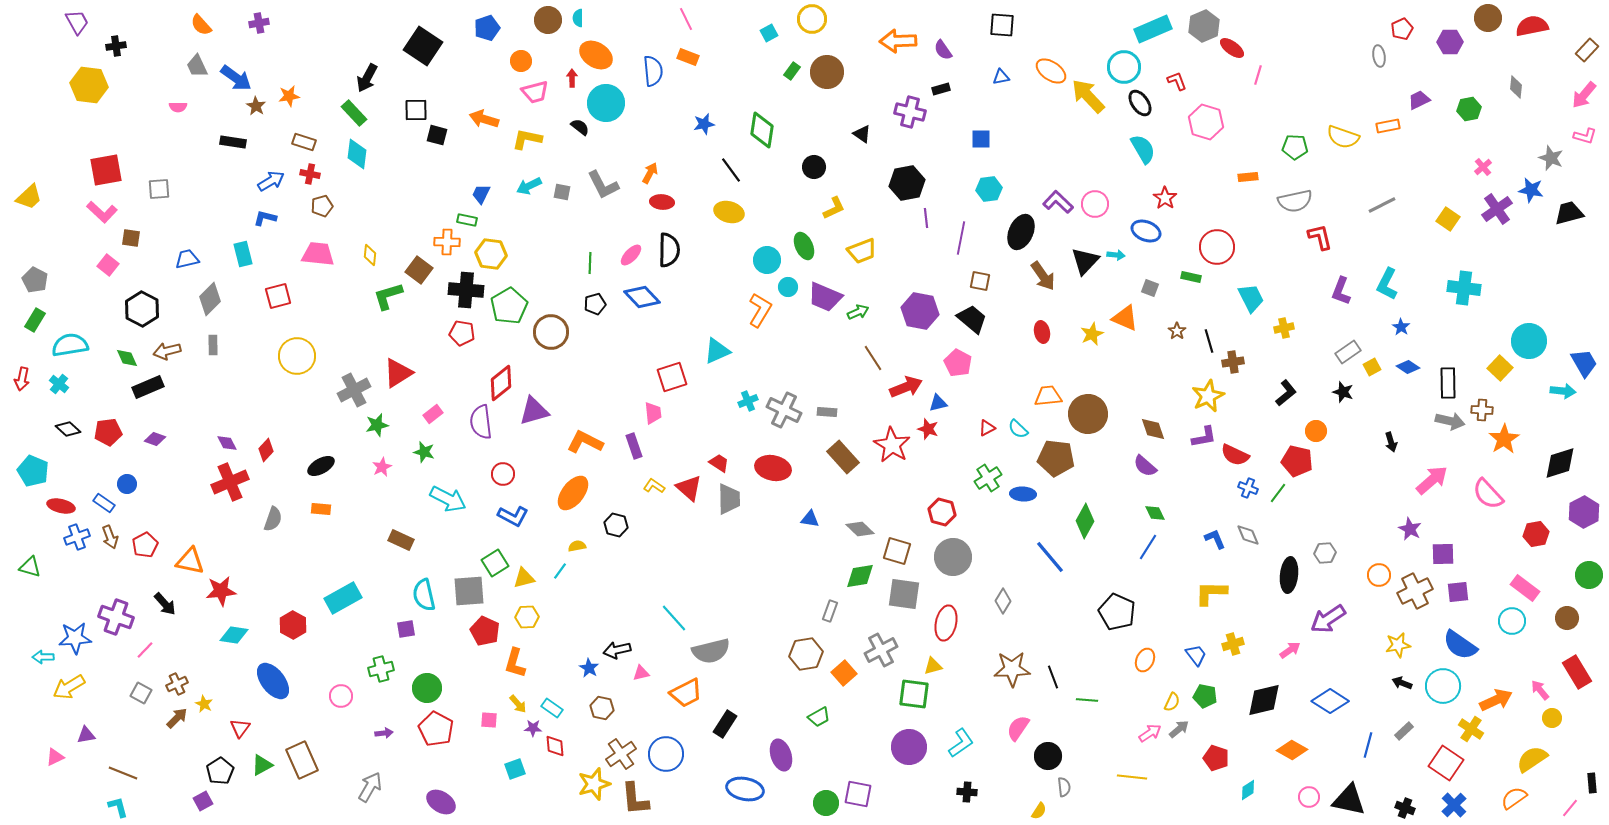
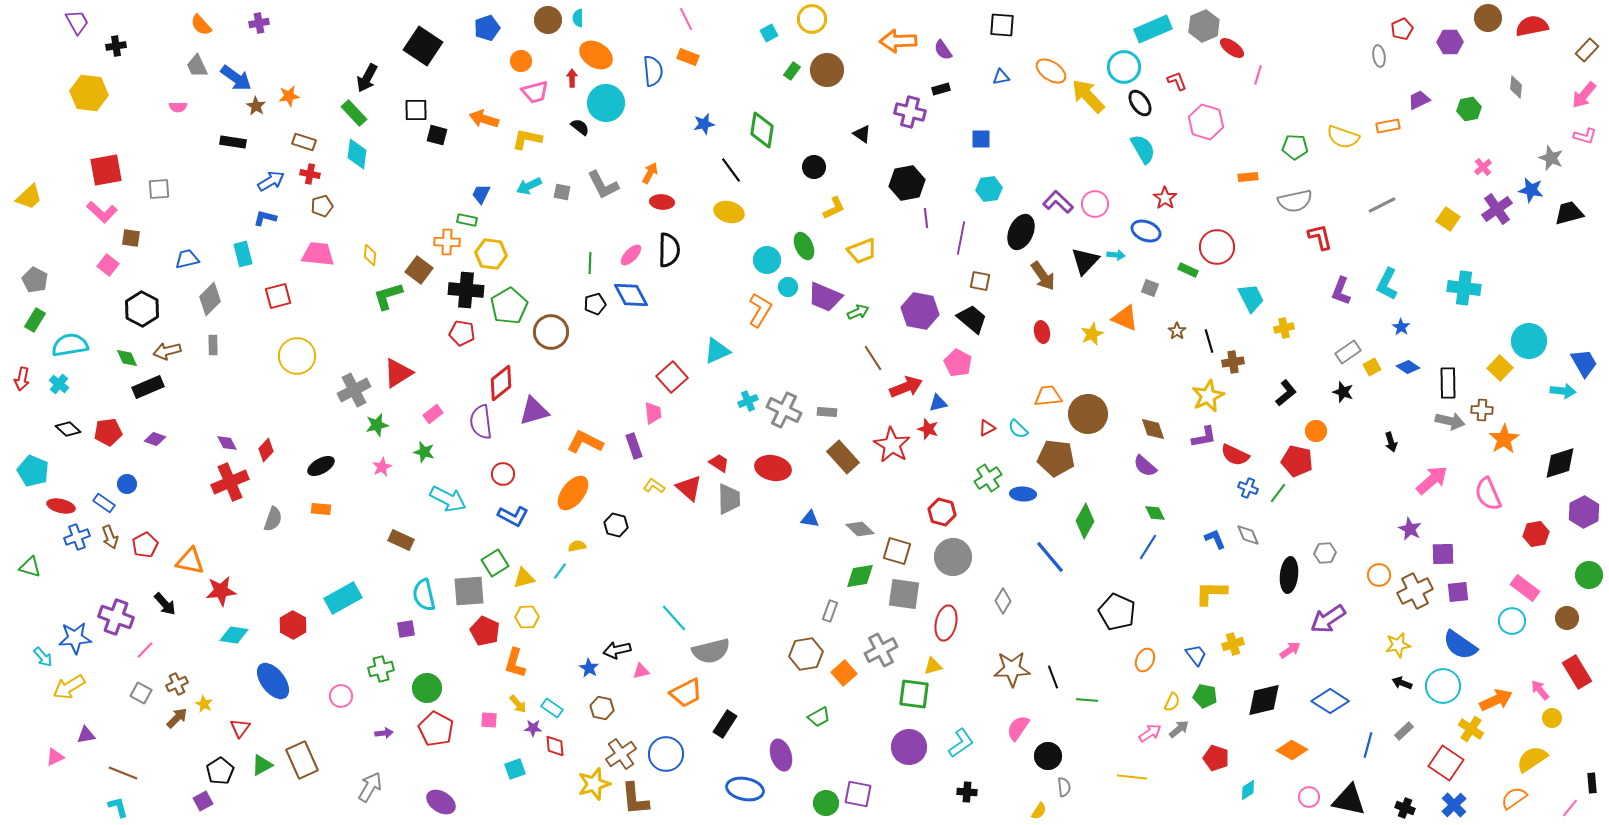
brown circle at (827, 72): moved 2 px up
yellow hexagon at (89, 85): moved 8 px down
green rectangle at (1191, 277): moved 3 px left, 7 px up; rotated 12 degrees clockwise
blue diamond at (642, 297): moved 11 px left, 2 px up; rotated 15 degrees clockwise
red square at (672, 377): rotated 24 degrees counterclockwise
pink semicircle at (1488, 494): rotated 20 degrees clockwise
cyan arrow at (43, 657): rotated 130 degrees counterclockwise
pink triangle at (641, 673): moved 2 px up
